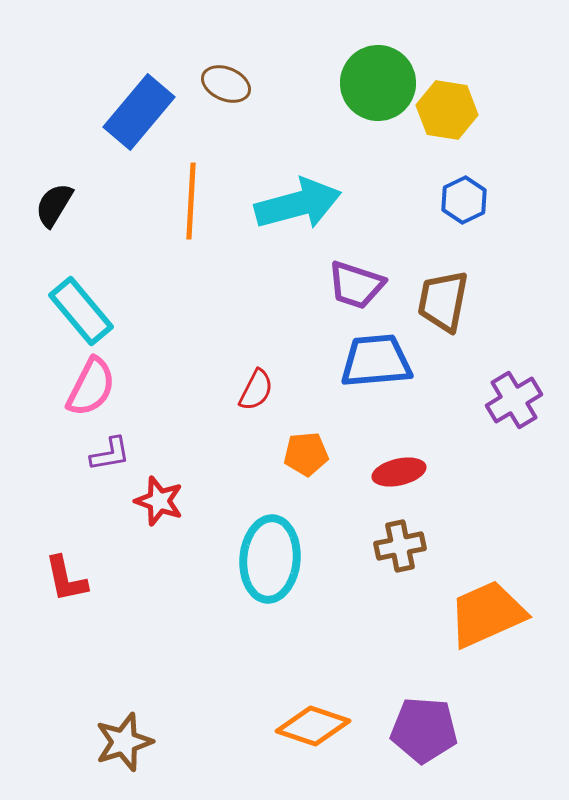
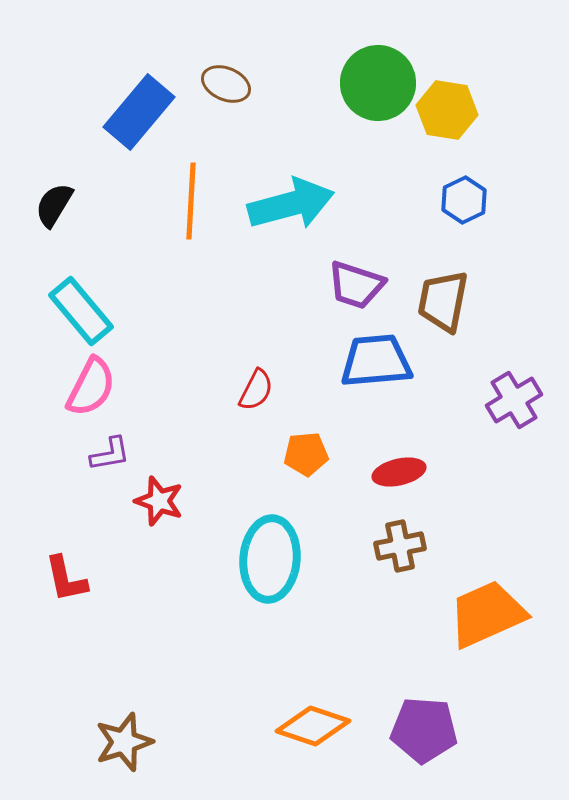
cyan arrow: moved 7 px left
